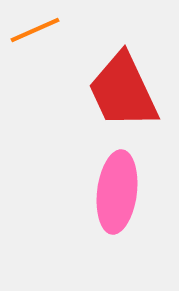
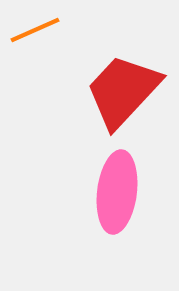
red trapezoid: rotated 68 degrees clockwise
